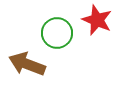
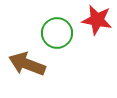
red star: rotated 12 degrees counterclockwise
